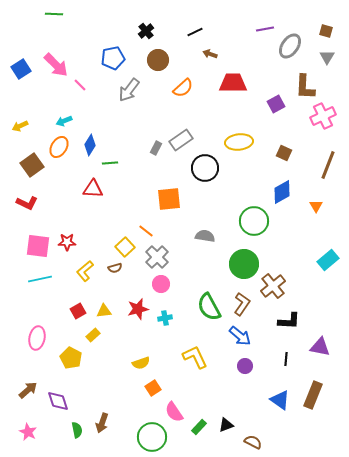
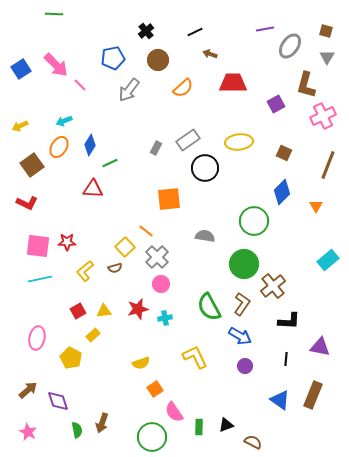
brown L-shape at (305, 87): moved 1 px right, 2 px up; rotated 12 degrees clockwise
gray rectangle at (181, 140): moved 7 px right
green line at (110, 163): rotated 21 degrees counterclockwise
blue diamond at (282, 192): rotated 15 degrees counterclockwise
blue arrow at (240, 336): rotated 10 degrees counterclockwise
orange square at (153, 388): moved 2 px right, 1 px down
green rectangle at (199, 427): rotated 42 degrees counterclockwise
